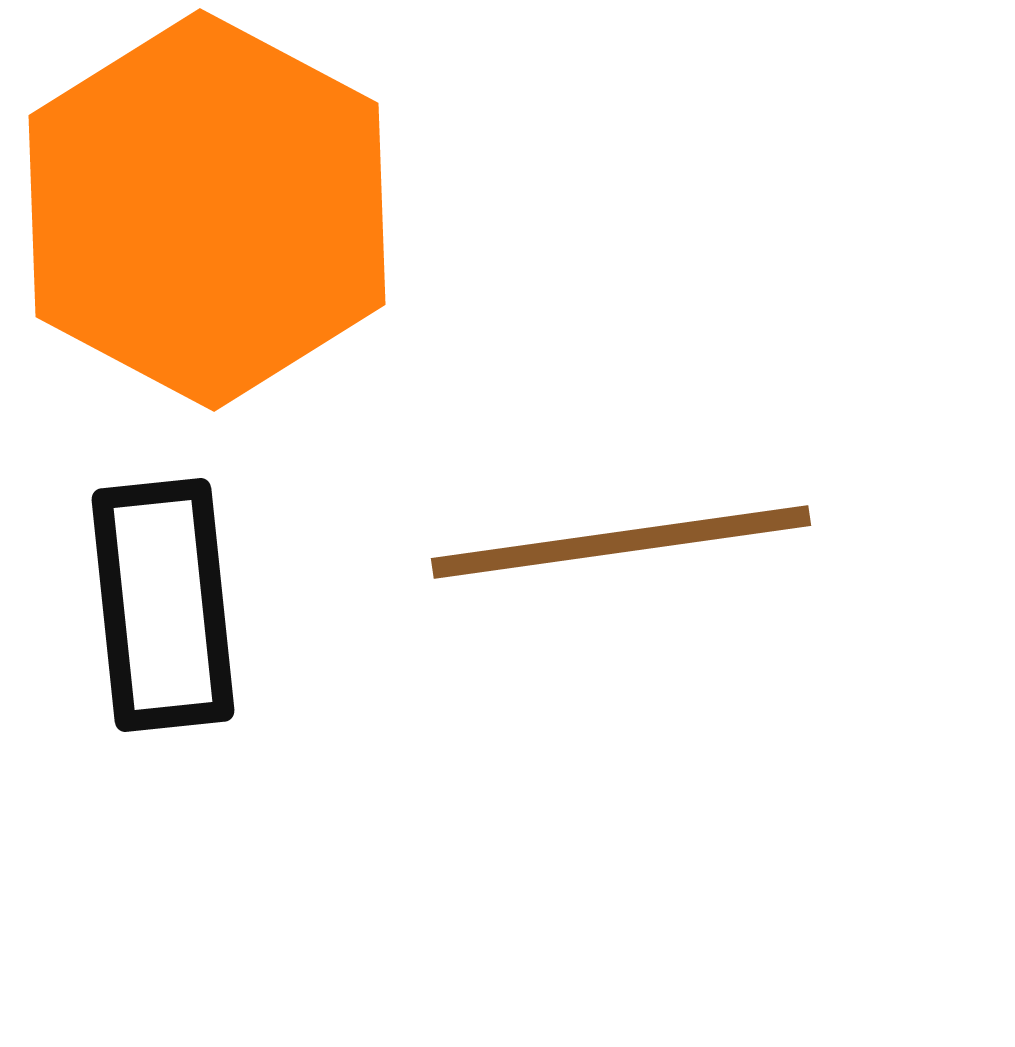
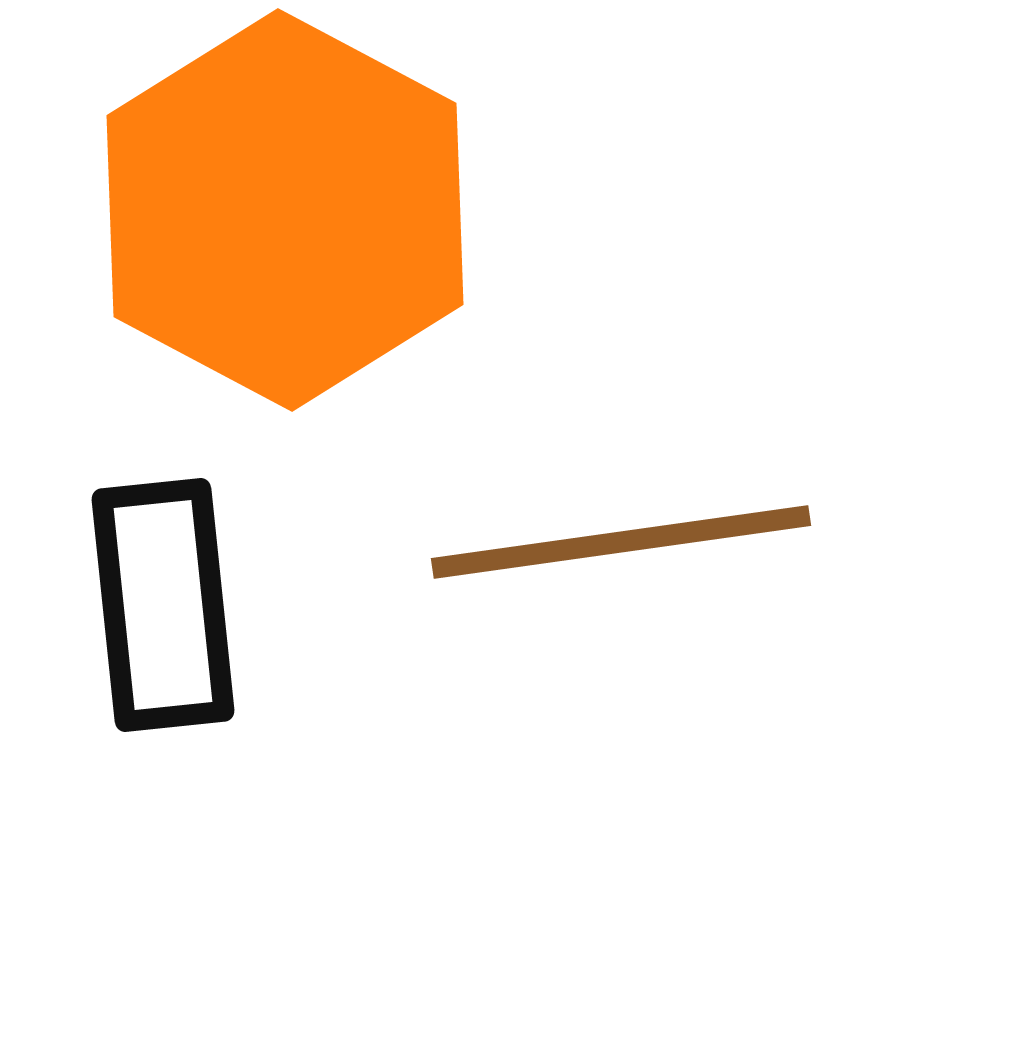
orange hexagon: moved 78 px right
